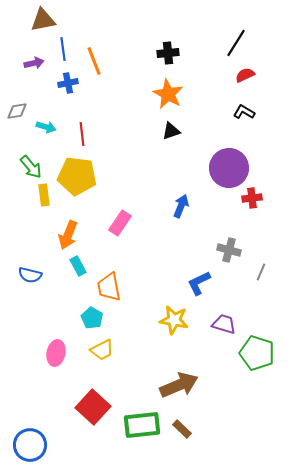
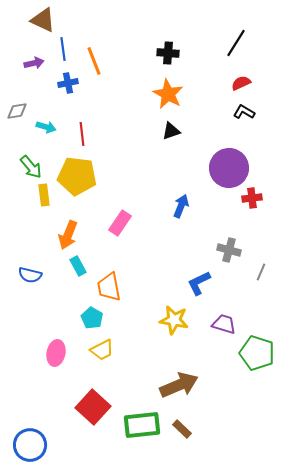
brown triangle: rotated 36 degrees clockwise
black cross: rotated 10 degrees clockwise
red semicircle: moved 4 px left, 8 px down
